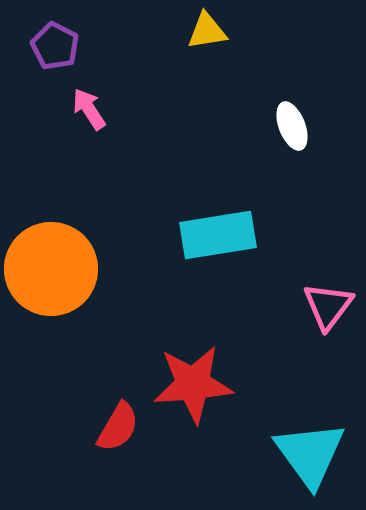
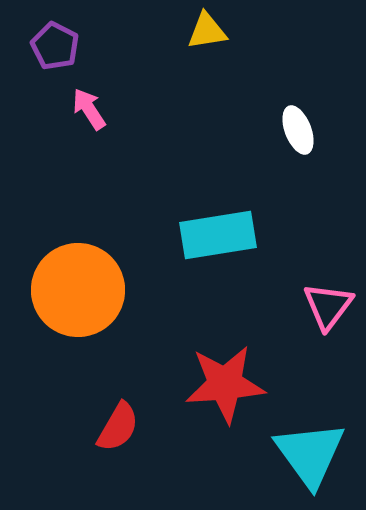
white ellipse: moved 6 px right, 4 px down
orange circle: moved 27 px right, 21 px down
red star: moved 32 px right
